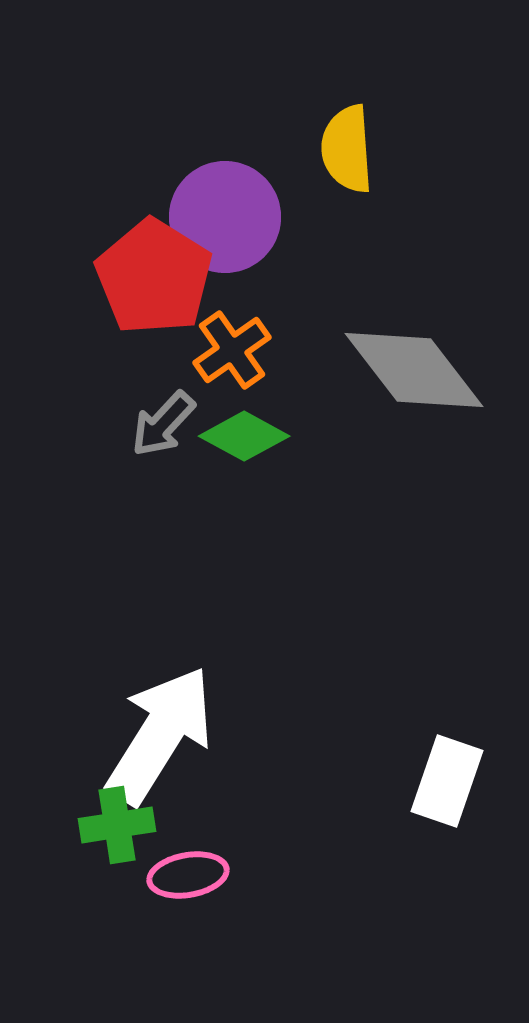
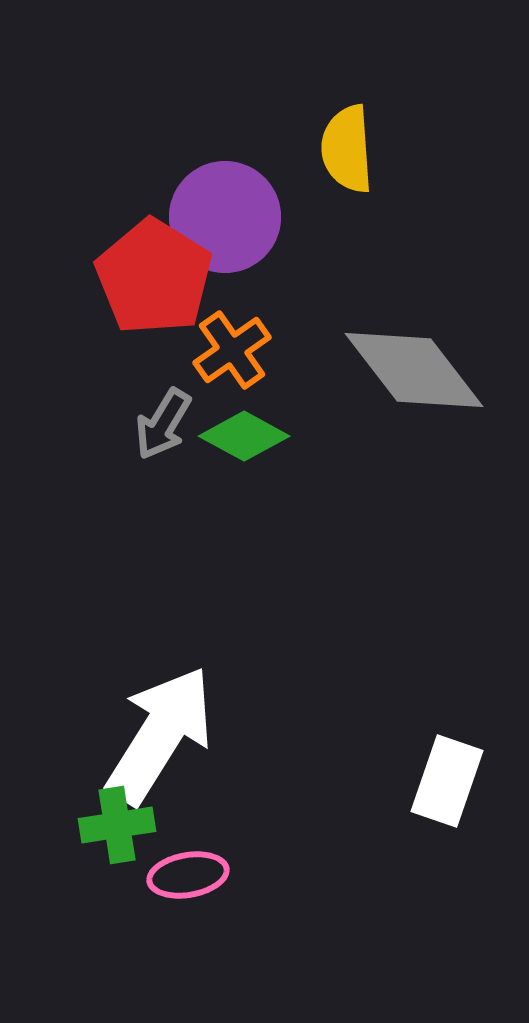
gray arrow: rotated 12 degrees counterclockwise
